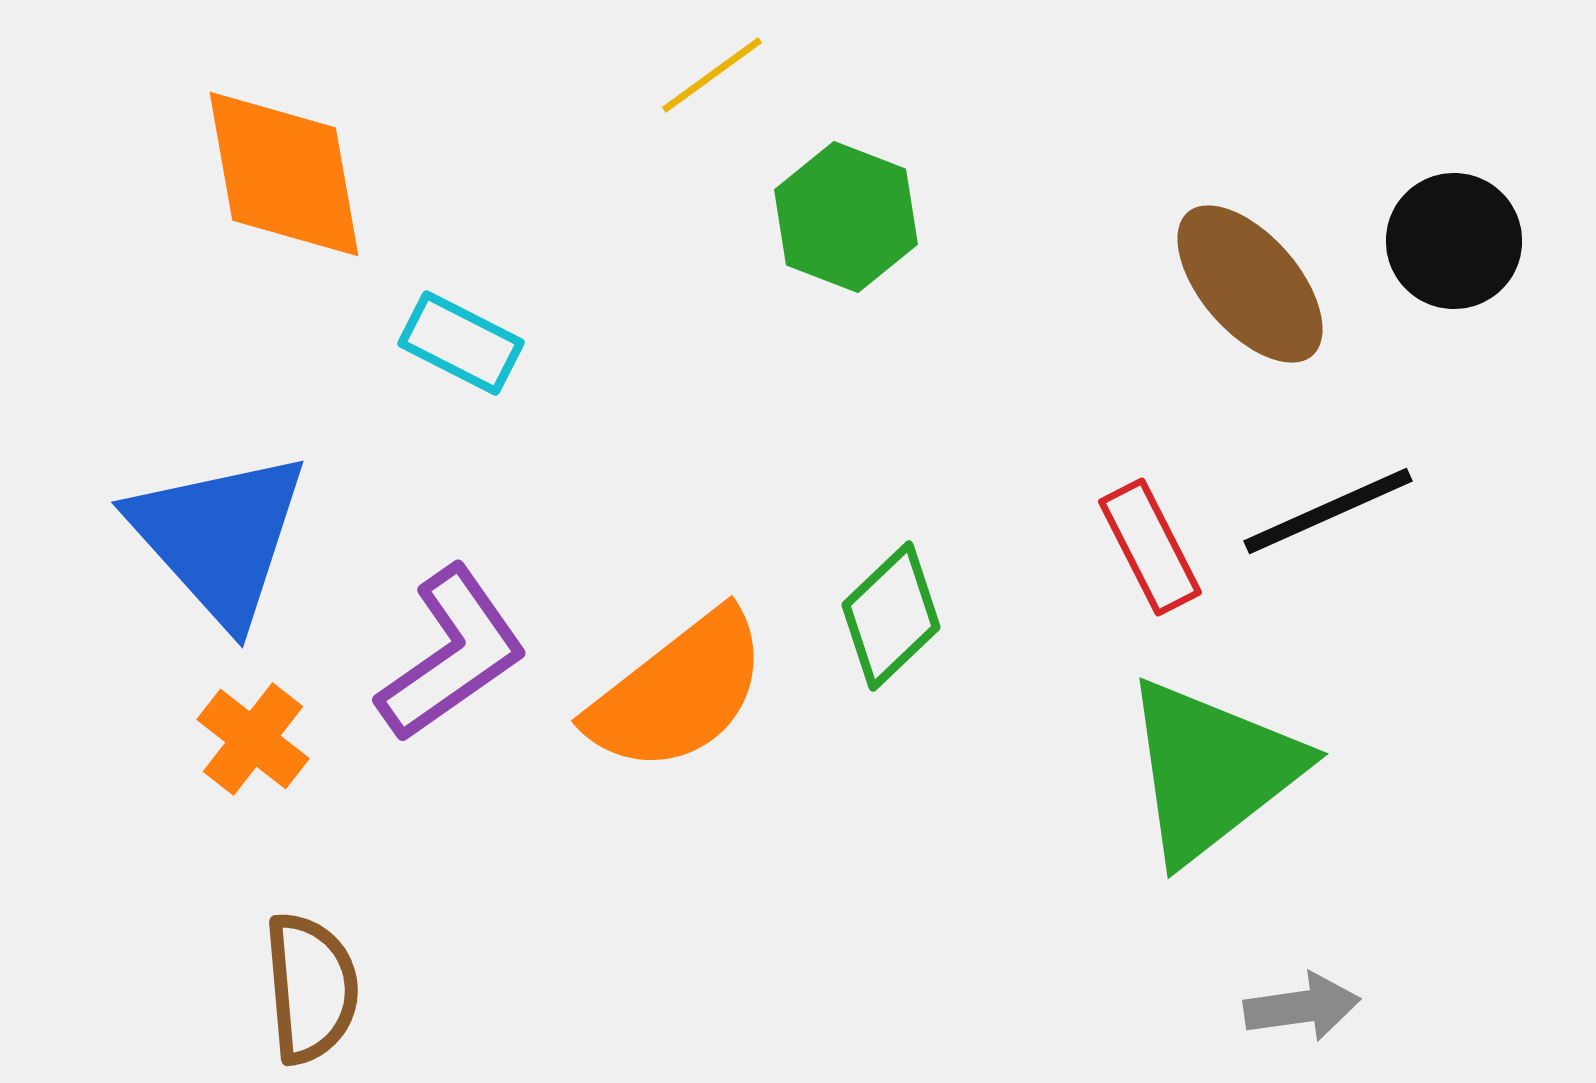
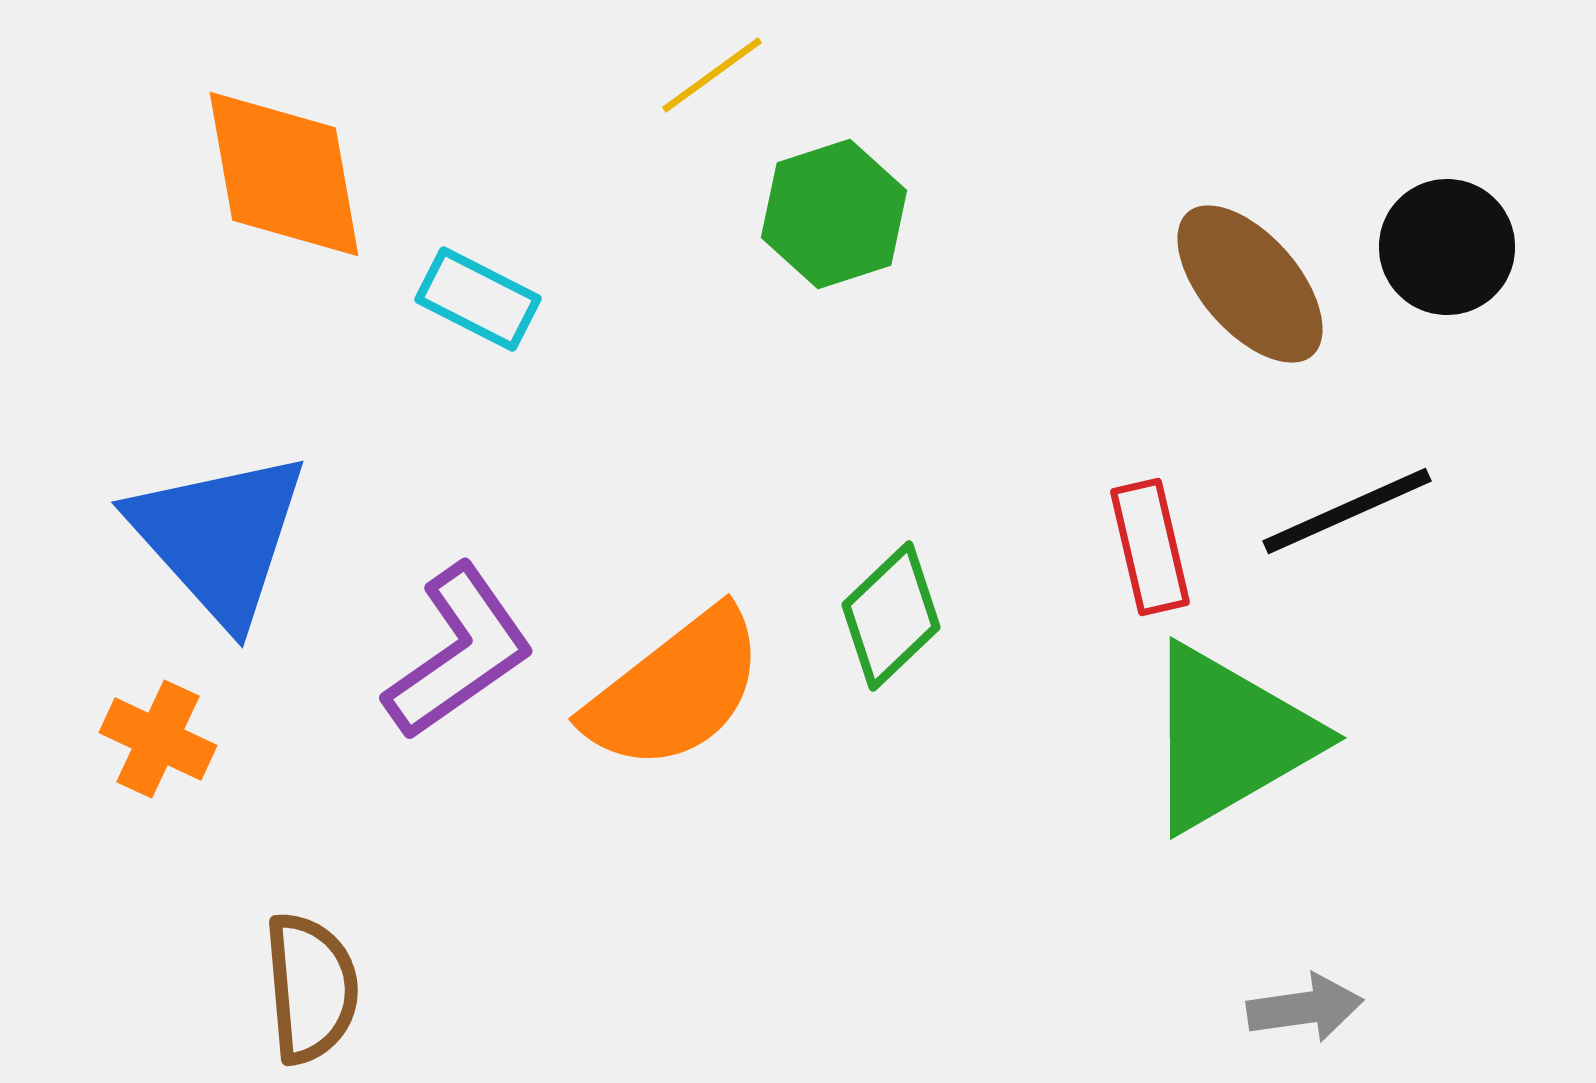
green hexagon: moved 12 px left, 3 px up; rotated 21 degrees clockwise
black circle: moved 7 px left, 6 px down
cyan rectangle: moved 17 px right, 44 px up
black line: moved 19 px right
red rectangle: rotated 14 degrees clockwise
purple L-shape: moved 7 px right, 2 px up
orange semicircle: moved 3 px left, 2 px up
orange cross: moved 95 px left; rotated 13 degrees counterclockwise
green triangle: moved 17 px right, 32 px up; rotated 8 degrees clockwise
gray arrow: moved 3 px right, 1 px down
